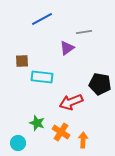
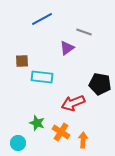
gray line: rotated 28 degrees clockwise
red arrow: moved 2 px right, 1 px down
